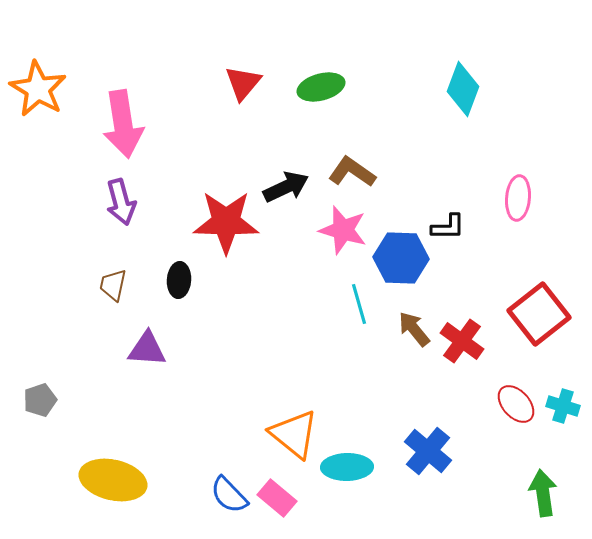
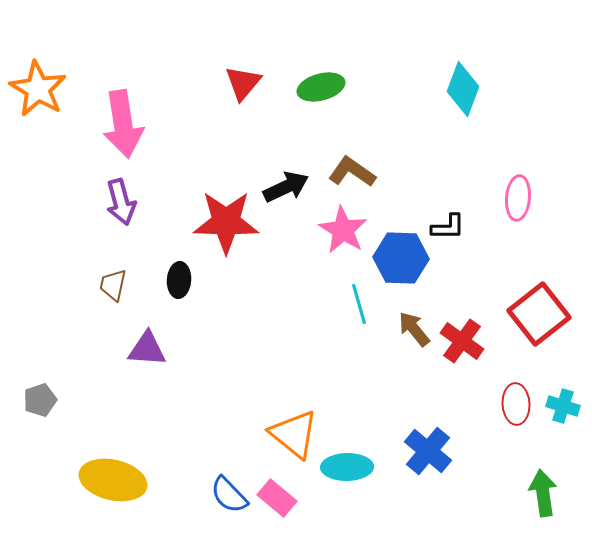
pink star: rotated 15 degrees clockwise
red ellipse: rotated 39 degrees clockwise
